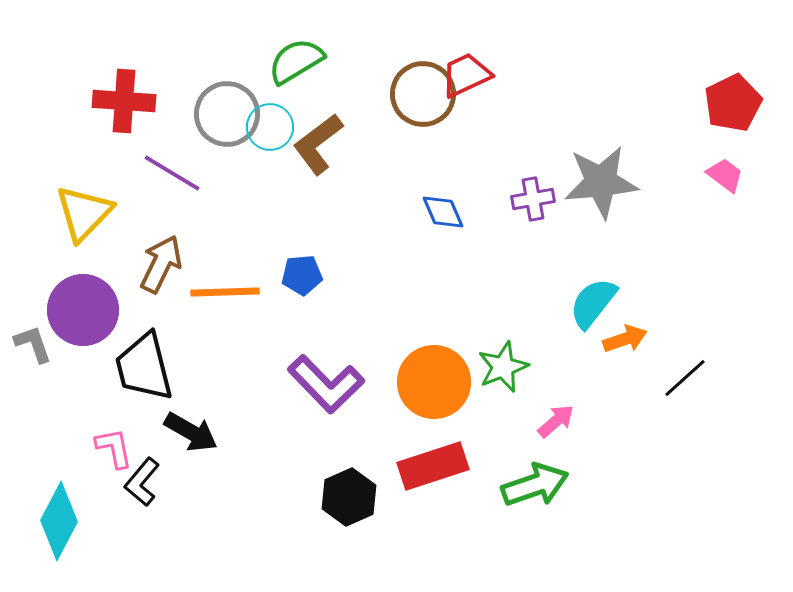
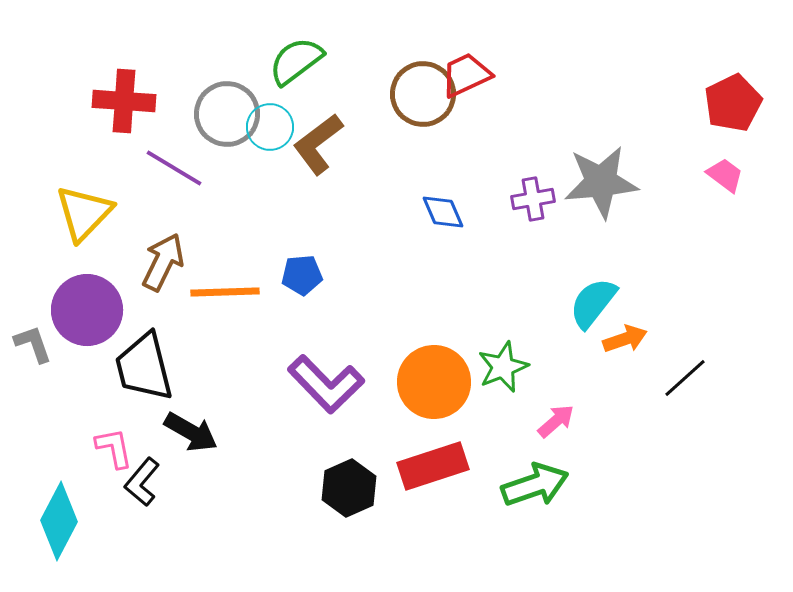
green semicircle: rotated 6 degrees counterclockwise
purple line: moved 2 px right, 5 px up
brown arrow: moved 2 px right, 2 px up
purple circle: moved 4 px right
black hexagon: moved 9 px up
